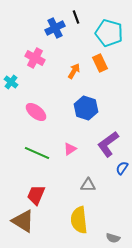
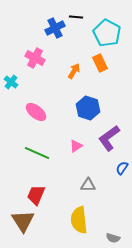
black line: rotated 64 degrees counterclockwise
cyan pentagon: moved 2 px left; rotated 12 degrees clockwise
blue hexagon: moved 2 px right
purple L-shape: moved 1 px right, 6 px up
pink triangle: moved 6 px right, 3 px up
brown triangle: rotated 25 degrees clockwise
